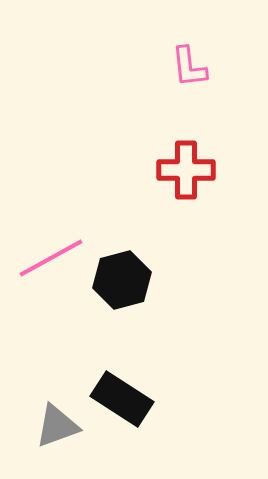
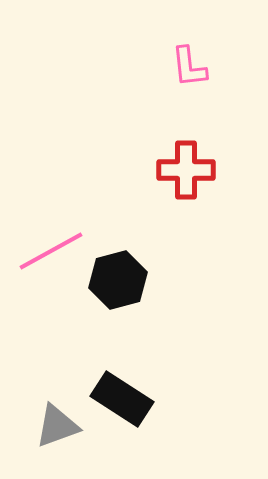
pink line: moved 7 px up
black hexagon: moved 4 px left
